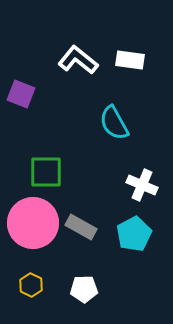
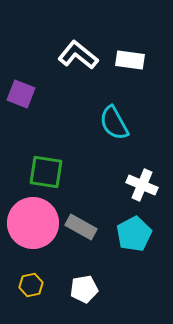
white L-shape: moved 5 px up
green square: rotated 9 degrees clockwise
yellow hexagon: rotated 20 degrees clockwise
white pentagon: rotated 8 degrees counterclockwise
